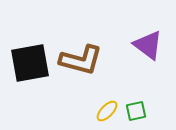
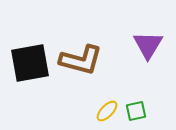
purple triangle: rotated 24 degrees clockwise
